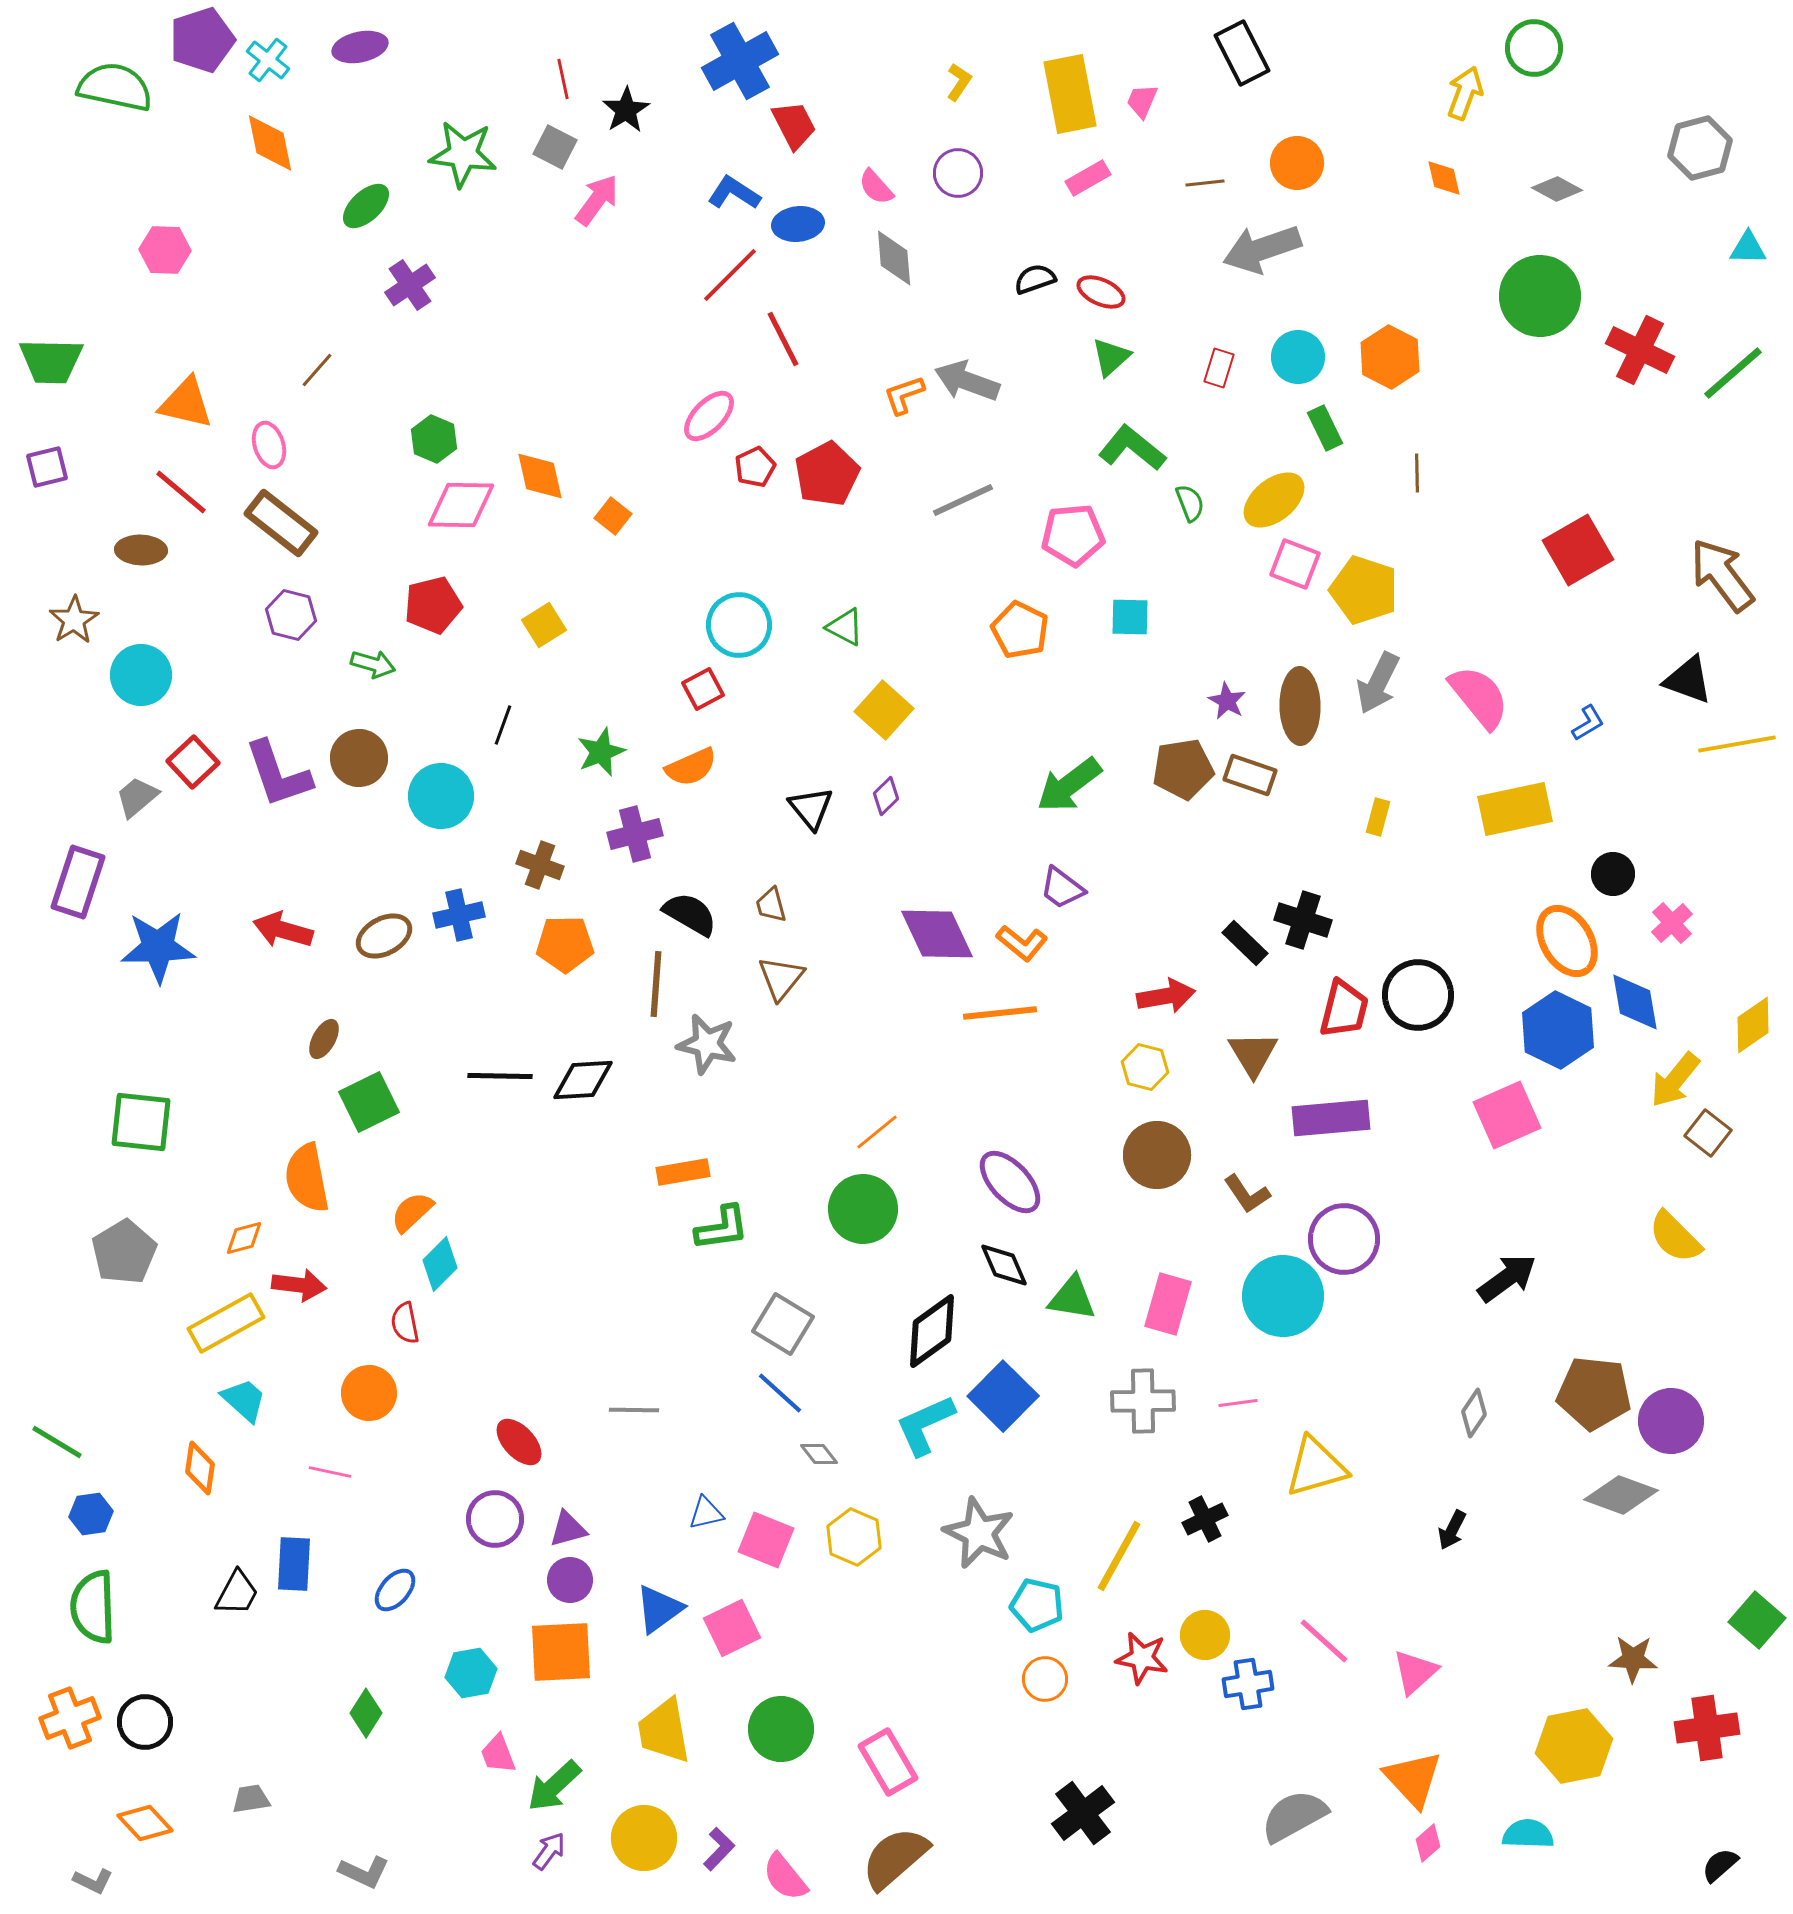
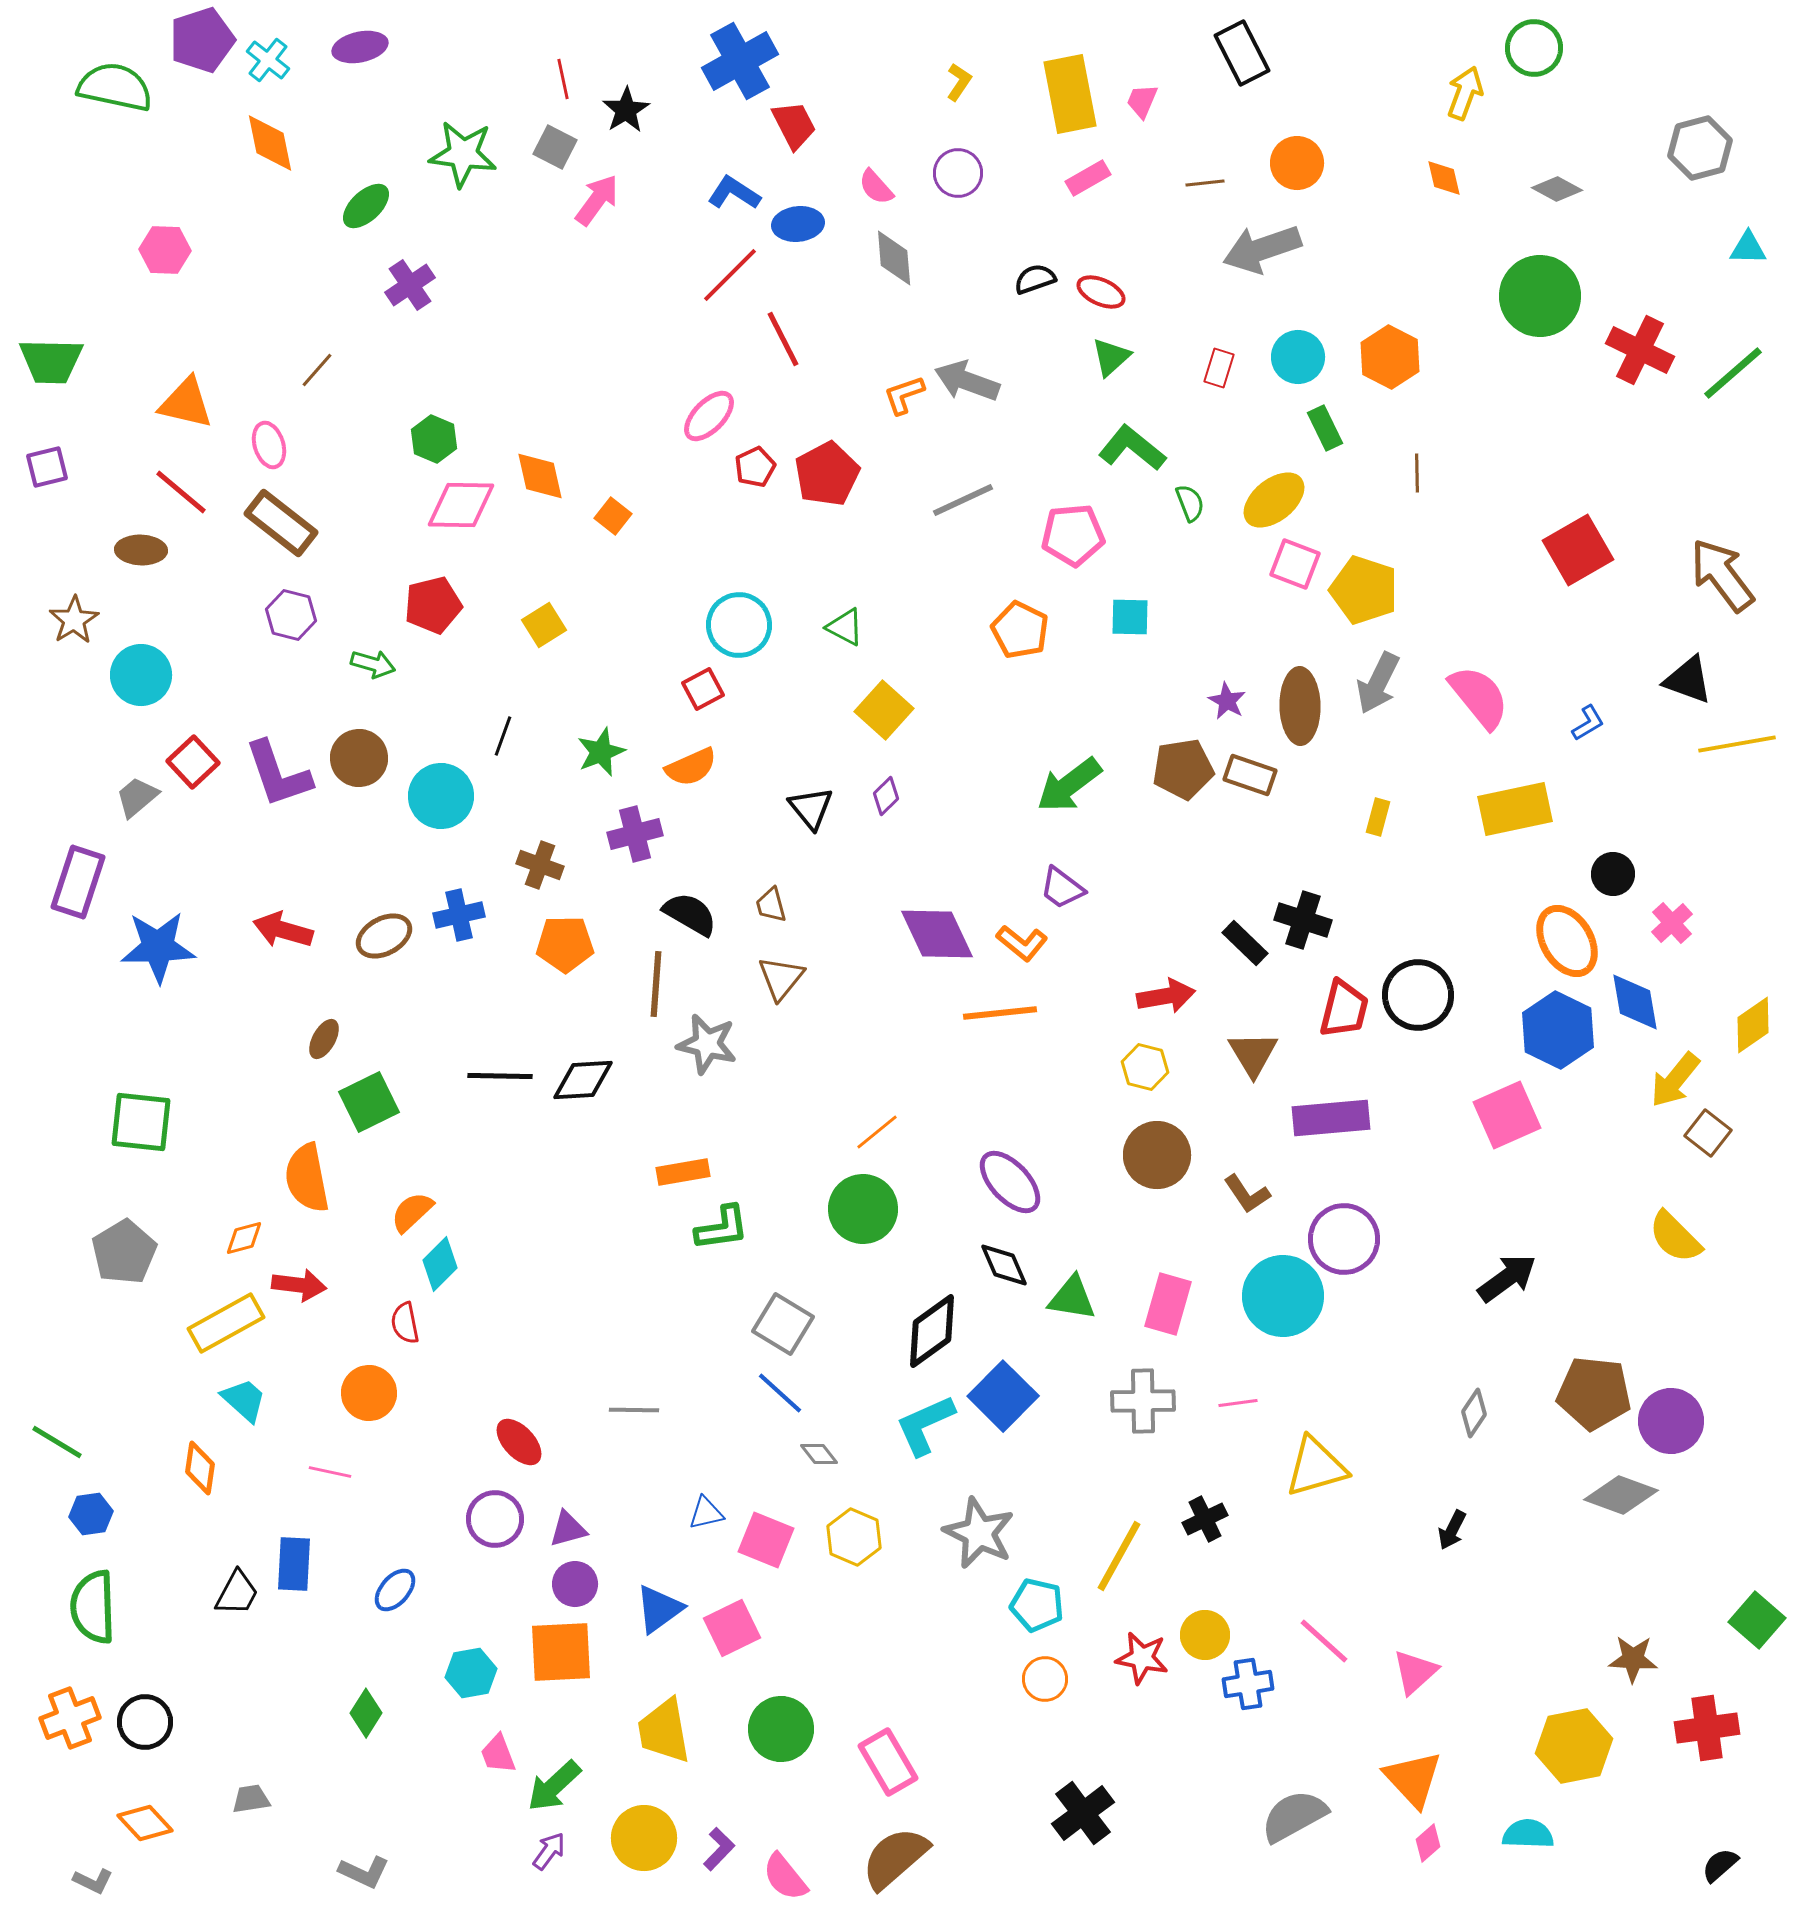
black line at (503, 725): moved 11 px down
purple circle at (570, 1580): moved 5 px right, 4 px down
